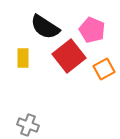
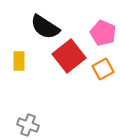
pink pentagon: moved 11 px right, 3 px down
yellow rectangle: moved 4 px left, 3 px down
orange square: moved 1 px left
